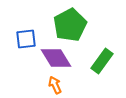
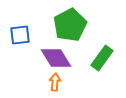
blue square: moved 6 px left, 4 px up
green rectangle: moved 3 px up
orange arrow: moved 3 px up; rotated 30 degrees clockwise
